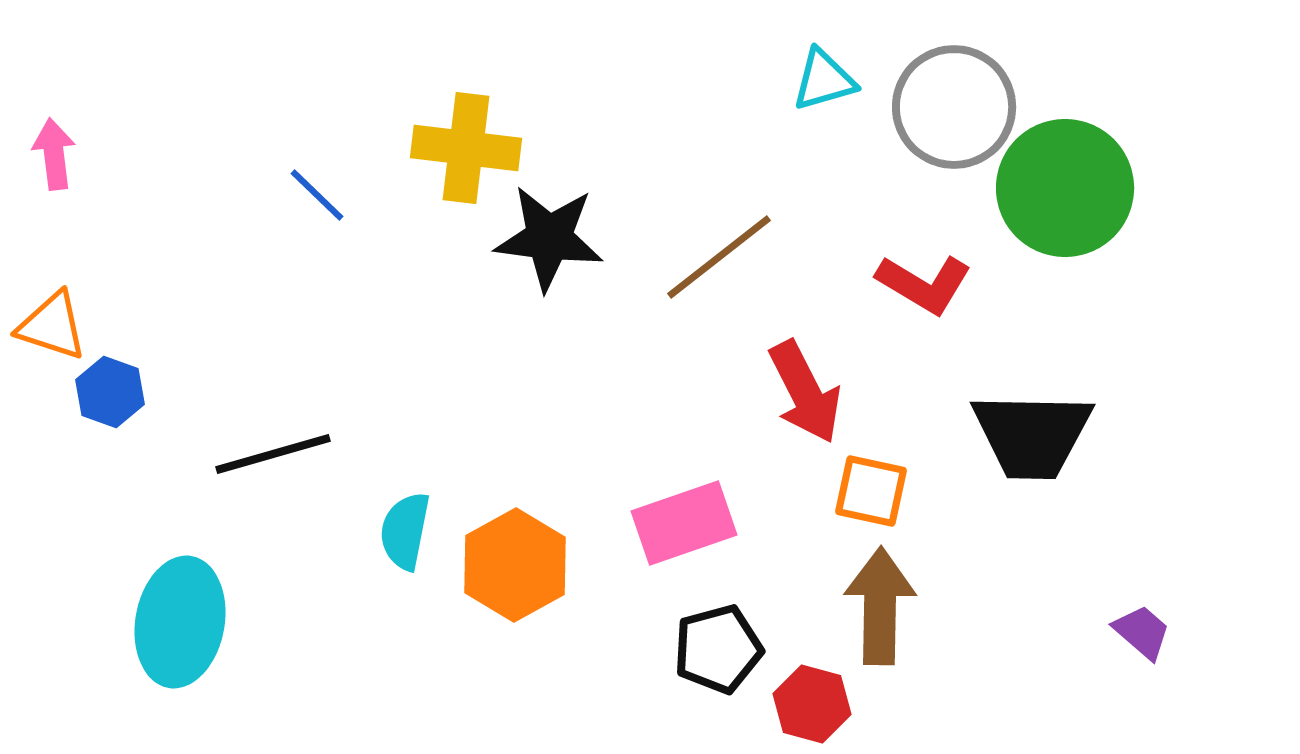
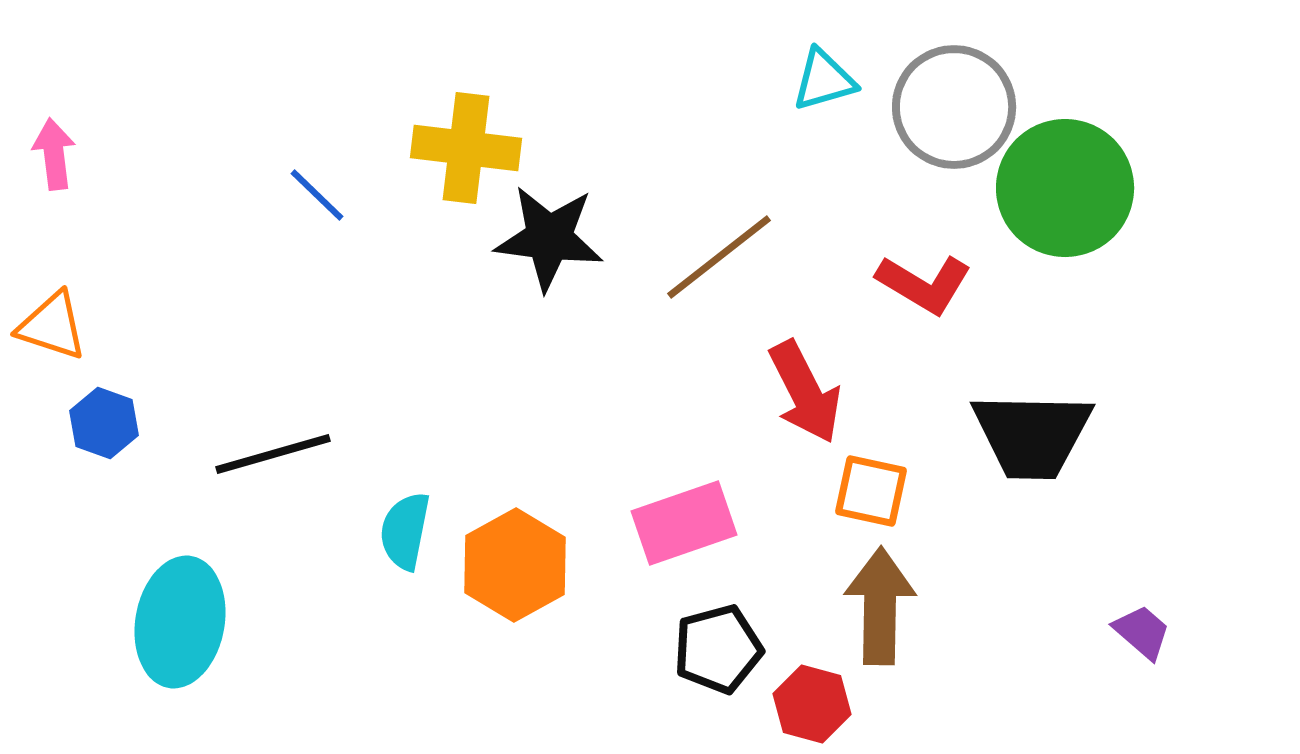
blue hexagon: moved 6 px left, 31 px down
